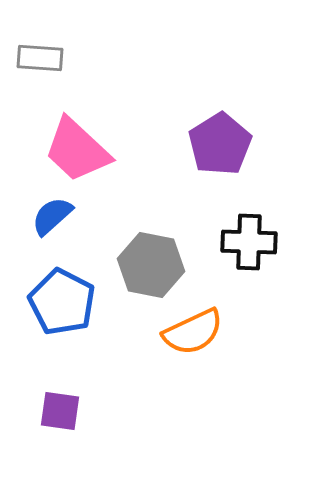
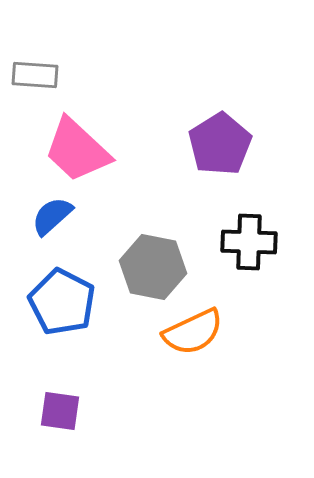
gray rectangle: moved 5 px left, 17 px down
gray hexagon: moved 2 px right, 2 px down
